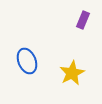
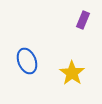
yellow star: rotated 10 degrees counterclockwise
